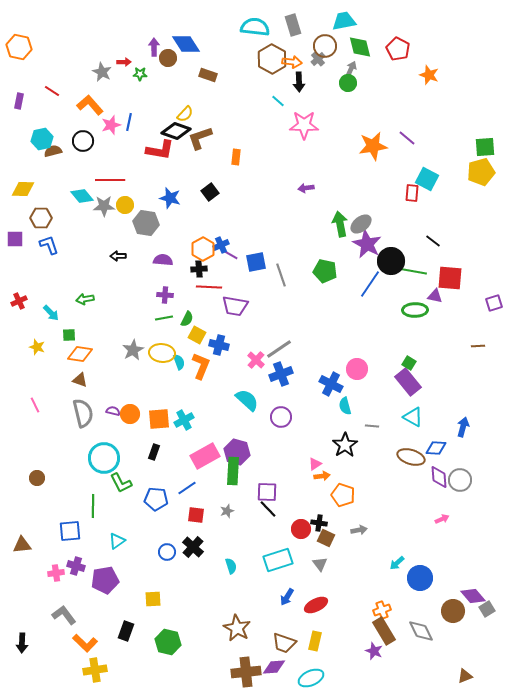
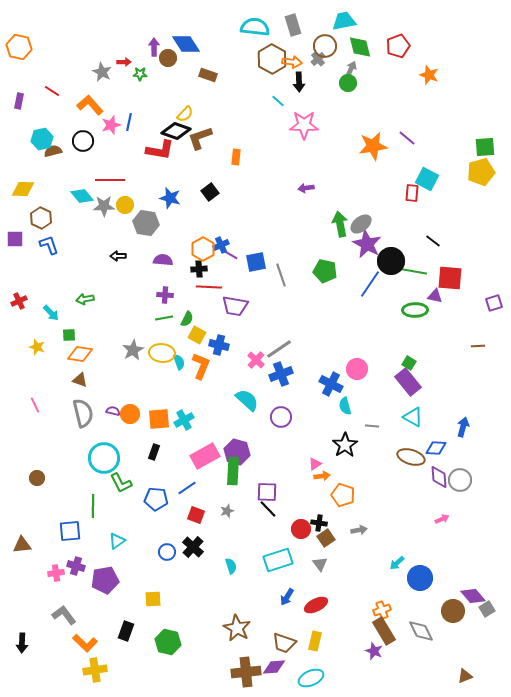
red pentagon at (398, 49): moved 3 px up; rotated 25 degrees clockwise
brown hexagon at (41, 218): rotated 25 degrees clockwise
red square at (196, 515): rotated 12 degrees clockwise
brown square at (326, 538): rotated 30 degrees clockwise
